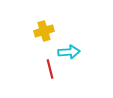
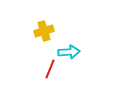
red line: rotated 36 degrees clockwise
